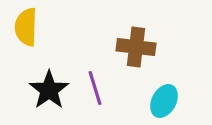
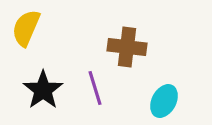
yellow semicircle: moved 1 px down; rotated 21 degrees clockwise
brown cross: moved 9 px left
black star: moved 6 px left
